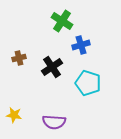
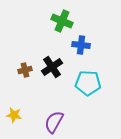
green cross: rotated 10 degrees counterclockwise
blue cross: rotated 24 degrees clockwise
brown cross: moved 6 px right, 12 px down
cyan pentagon: rotated 15 degrees counterclockwise
purple semicircle: rotated 115 degrees clockwise
